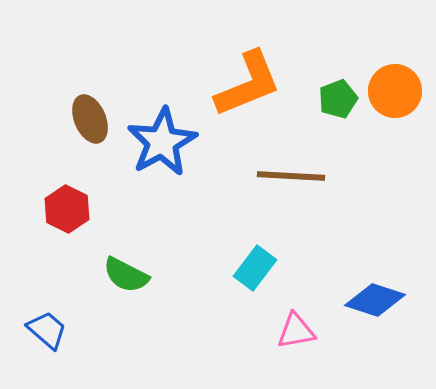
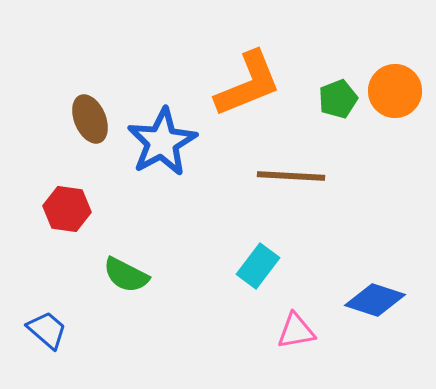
red hexagon: rotated 18 degrees counterclockwise
cyan rectangle: moved 3 px right, 2 px up
